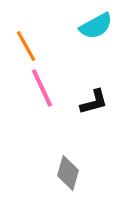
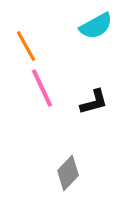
gray diamond: rotated 28 degrees clockwise
